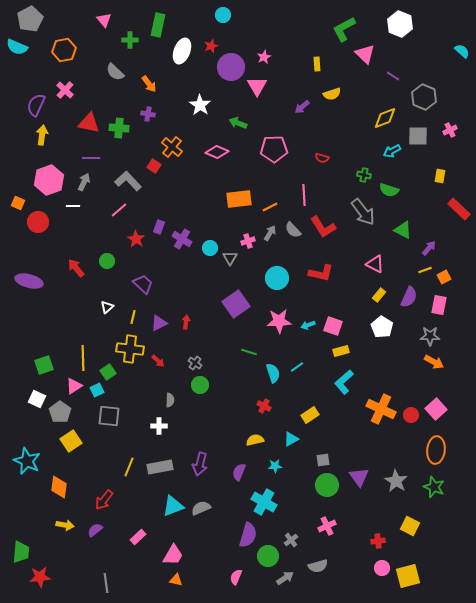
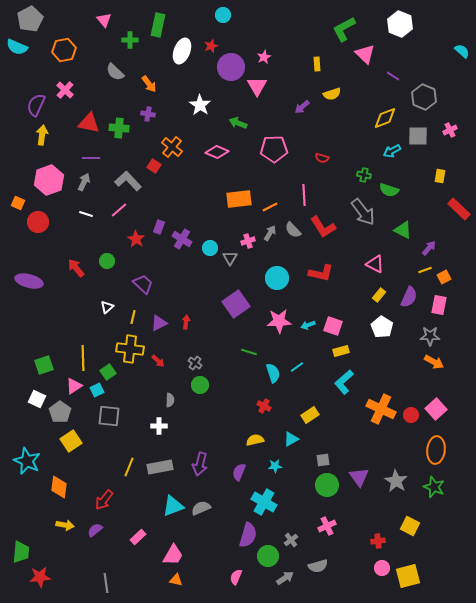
white line at (73, 206): moved 13 px right, 8 px down; rotated 16 degrees clockwise
